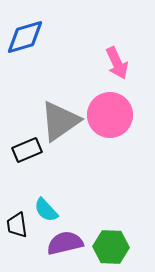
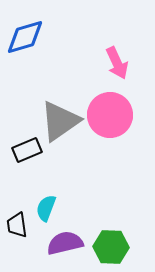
cyan semicircle: moved 2 px up; rotated 64 degrees clockwise
